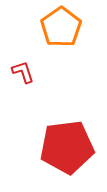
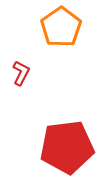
red L-shape: moved 2 px left, 1 px down; rotated 45 degrees clockwise
